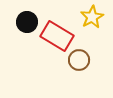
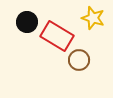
yellow star: moved 1 px right, 1 px down; rotated 25 degrees counterclockwise
